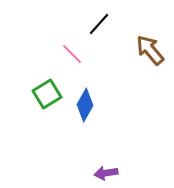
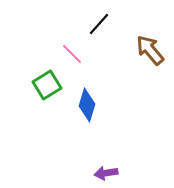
green square: moved 9 px up
blue diamond: moved 2 px right; rotated 12 degrees counterclockwise
